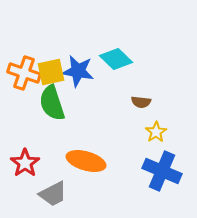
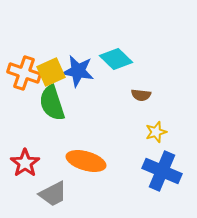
yellow square: rotated 12 degrees counterclockwise
brown semicircle: moved 7 px up
yellow star: rotated 15 degrees clockwise
